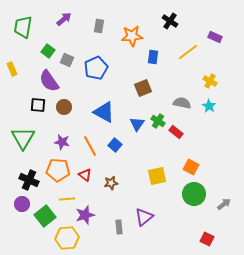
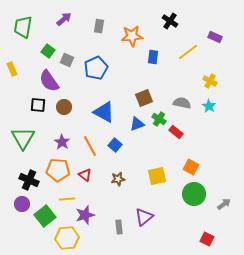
brown square at (143, 88): moved 1 px right, 10 px down
green cross at (158, 121): moved 1 px right, 2 px up
blue triangle at (137, 124): rotated 35 degrees clockwise
purple star at (62, 142): rotated 21 degrees clockwise
brown star at (111, 183): moved 7 px right, 4 px up
